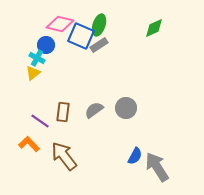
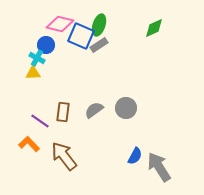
yellow triangle: rotated 35 degrees clockwise
gray arrow: moved 2 px right
